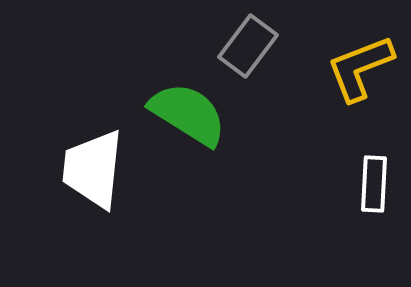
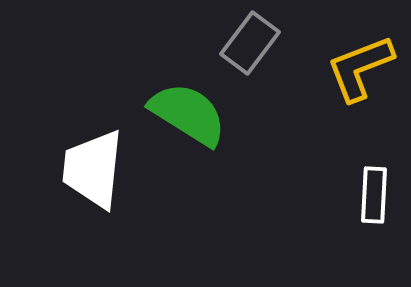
gray rectangle: moved 2 px right, 3 px up
white rectangle: moved 11 px down
